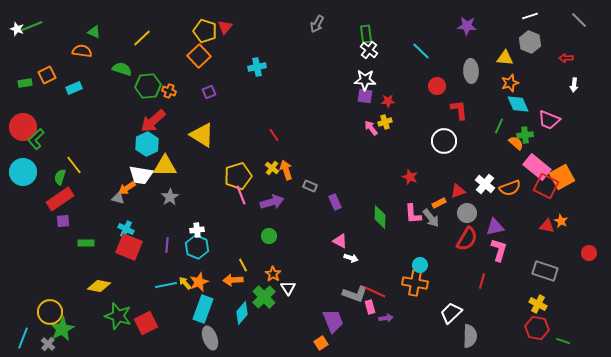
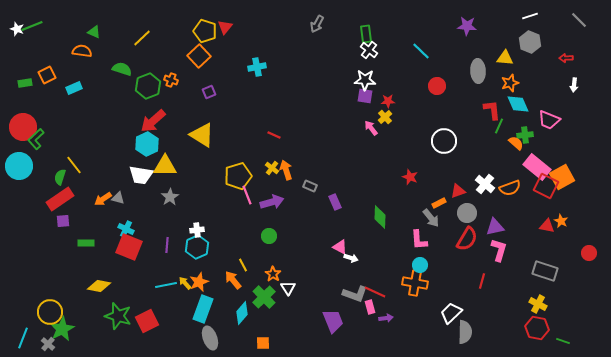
gray ellipse at (471, 71): moved 7 px right
green hexagon at (148, 86): rotated 15 degrees counterclockwise
orange cross at (169, 91): moved 2 px right, 11 px up
red L-shape at (459, 110): moved 33 px right
yellow cross at (385, 122): moved 5 px up; rotated 24 degrees counterclockwise
red line at (274, 135): rotated 32 degrees counterclockwise
cyan circle at (23, 172): moved 4 px left, 6 px up
orange arrow at (127, 188): moved 24 px left, 11 px down
pink line at (241, 195): moved 6 px right
pink L-shape at (413, 214): moved 6 px right, 26 px down
pink triangle at (340, 241): moved 6 px down
cyan hexagon at (197, 247): rotated 15 degrees clockwise
orange arrow at (233, 280): rotated 54 degrees clockwise
red square at (146, 323): moved 1 px right, 2 px up
gray semicircle at (470, 336): moved 5 px left, 4 px up
orange square at (321, 343): moved 58 px left; rotated 32 degrees clockwise
